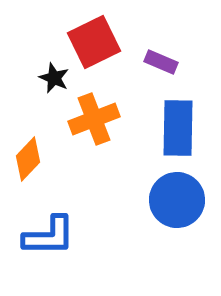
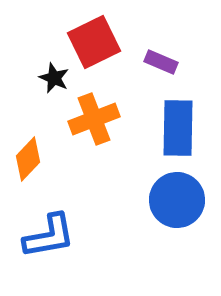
blue L-shape: rotated 10 degrees counterclockwise
